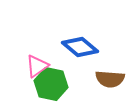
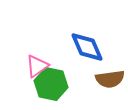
blue diamond: moved 7 px right; rotated 27 degrees clockwise
brown semicircle: rotated 12 degrees counterclockwise
